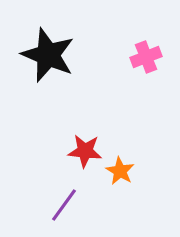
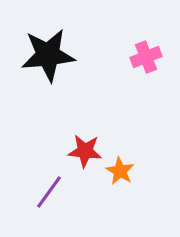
black star: rotated 28 degrees counterclockwise
purple line: moved 15 px left, 13 px up
